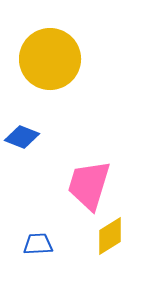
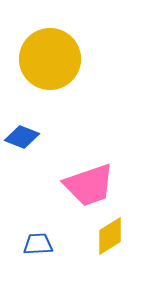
pink trapezoid: rotated 126 degrees counterclockwise
